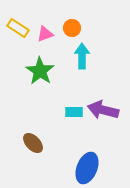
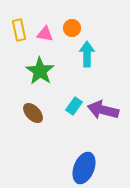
yellow rectangle: moved 1 px right, 2 px down; rotated 45 degrees clockwise
pink triangle: rotated 30 degrees clockwise
cyan arrow: moved 5 px right, 2 px up
cyan rectangle: moved 6 px up; rotated 54 degrees counterclockwise
brown ellipse: moved 30 px up
blue ellipse: moved 3 px left
